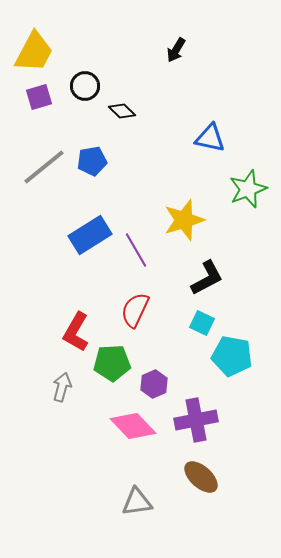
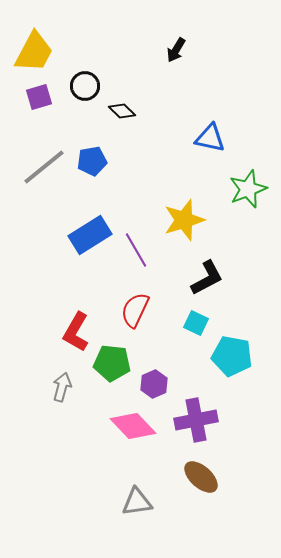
cyan square: moved 6 px left
green pentagon: rotated 9 degrees clockwise
